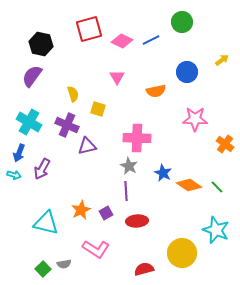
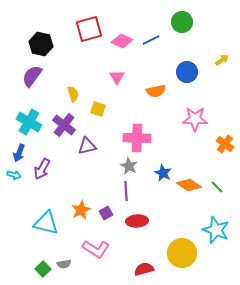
purple cross: moved 3 px left; rotated 15 degrees clockwise
